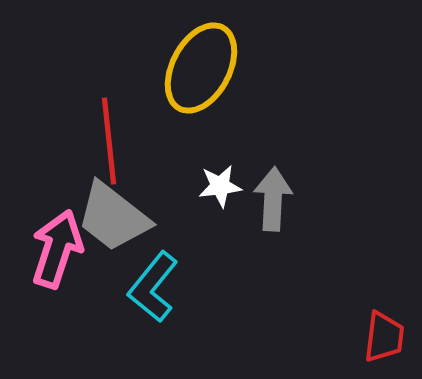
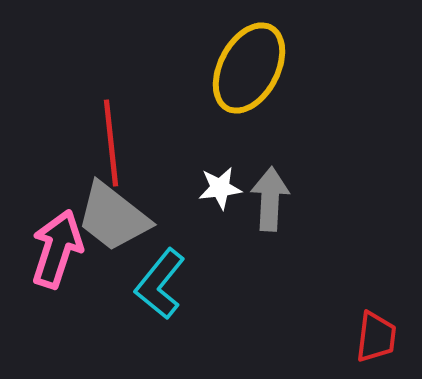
yellow ellipse: moved 48 px right
red line: moved 2 px right, 2 px down
white star: moved 2 px down
gray arrow: moved 3 px left
cyan L-shape: moved 7 px right, 3 px up
red trapezoid: moved 8 px left
